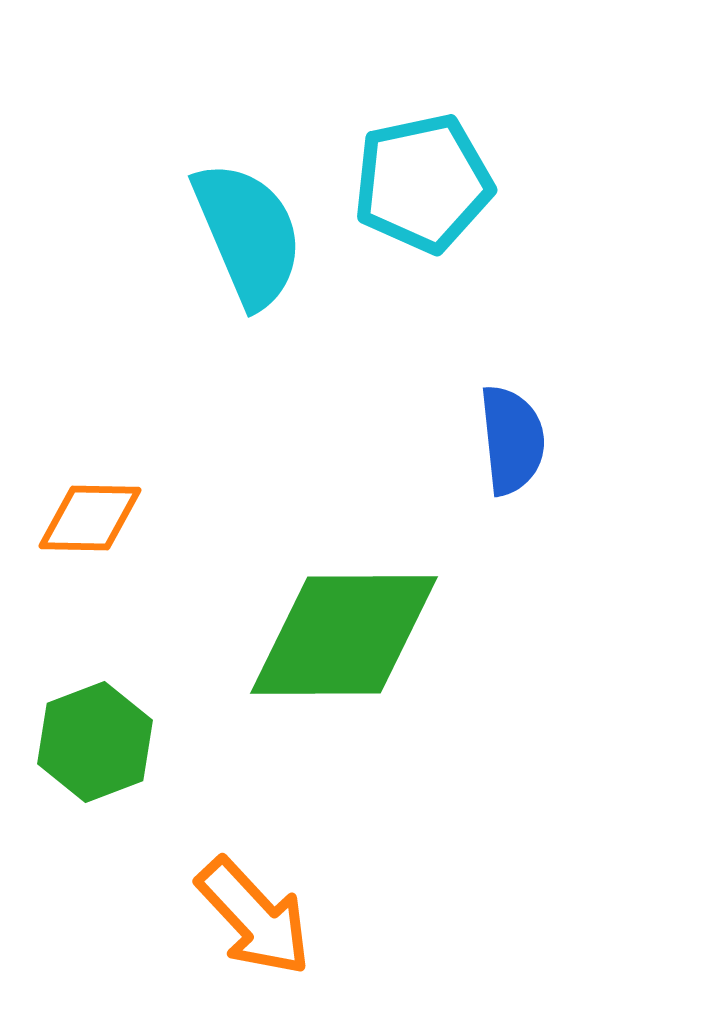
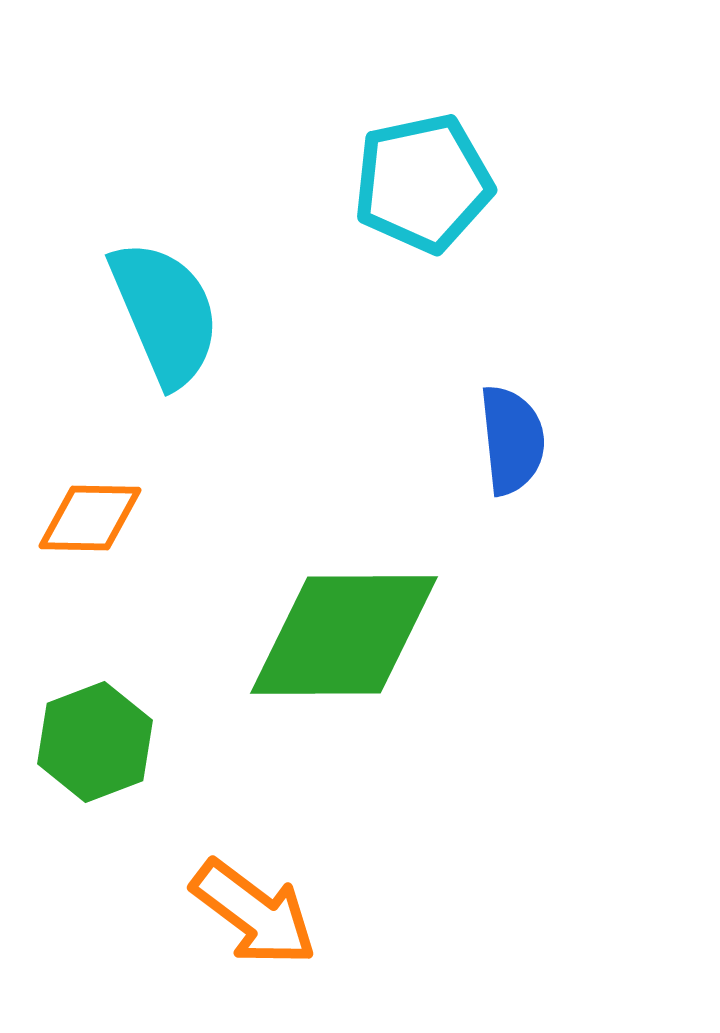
cyan semicircle: moved 83 px left, 79 px down
orange arrow: moved 4 px up; rotated 10 degrees counterclockwise
